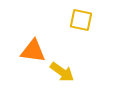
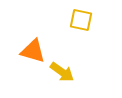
orange triangle: rotated 8 degrees clockwise
